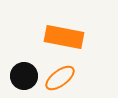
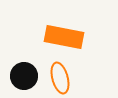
orange ellipse: rotated 68 degrees counterclockwise
